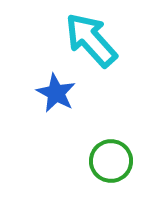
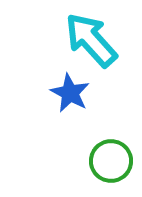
blue star: moved 14 px right
